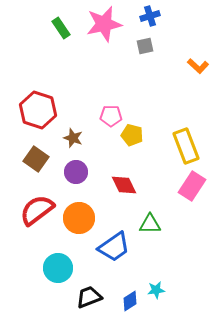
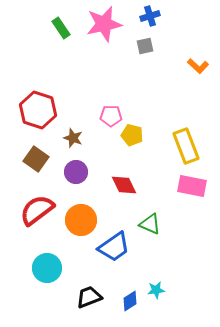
pink rectangle: rotated 68 degrees clockwise
orange circle: moved 2 px right, 2 px down
green triangle: rotated 25 degrees clockwise
cyan circle: moved 11 px left
